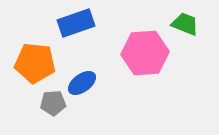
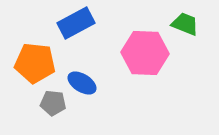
blue rectangle: rotated 9 degrees counterclockwise
pink hexagon: rotated 6 degrees clockwise
blue ellipse: rotated 68 degrees clockwise
gray pentagon: rotated 10 degrees clockwise
